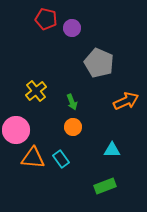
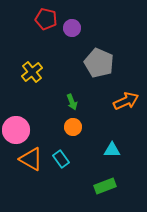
yellow cross: moved 4 px left, 19 px up
orange triangle: moved 2 px left, 1 px down; rotated 25 degrees clockwise
